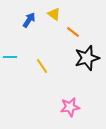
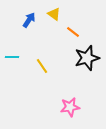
cyan line: moved 2 px right
